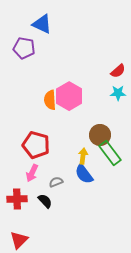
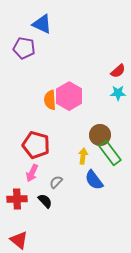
blue semicircle: moved 10 px right, 6 px down
gray semicircle: rotated 24 degrees counterclockwise
red triangle: rotated 36 degrees counterclockwise
